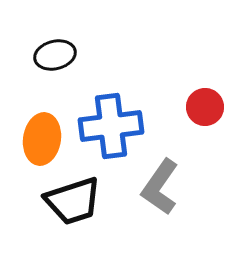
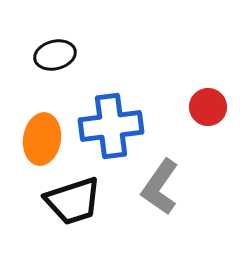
red circle: moved 3 px right
